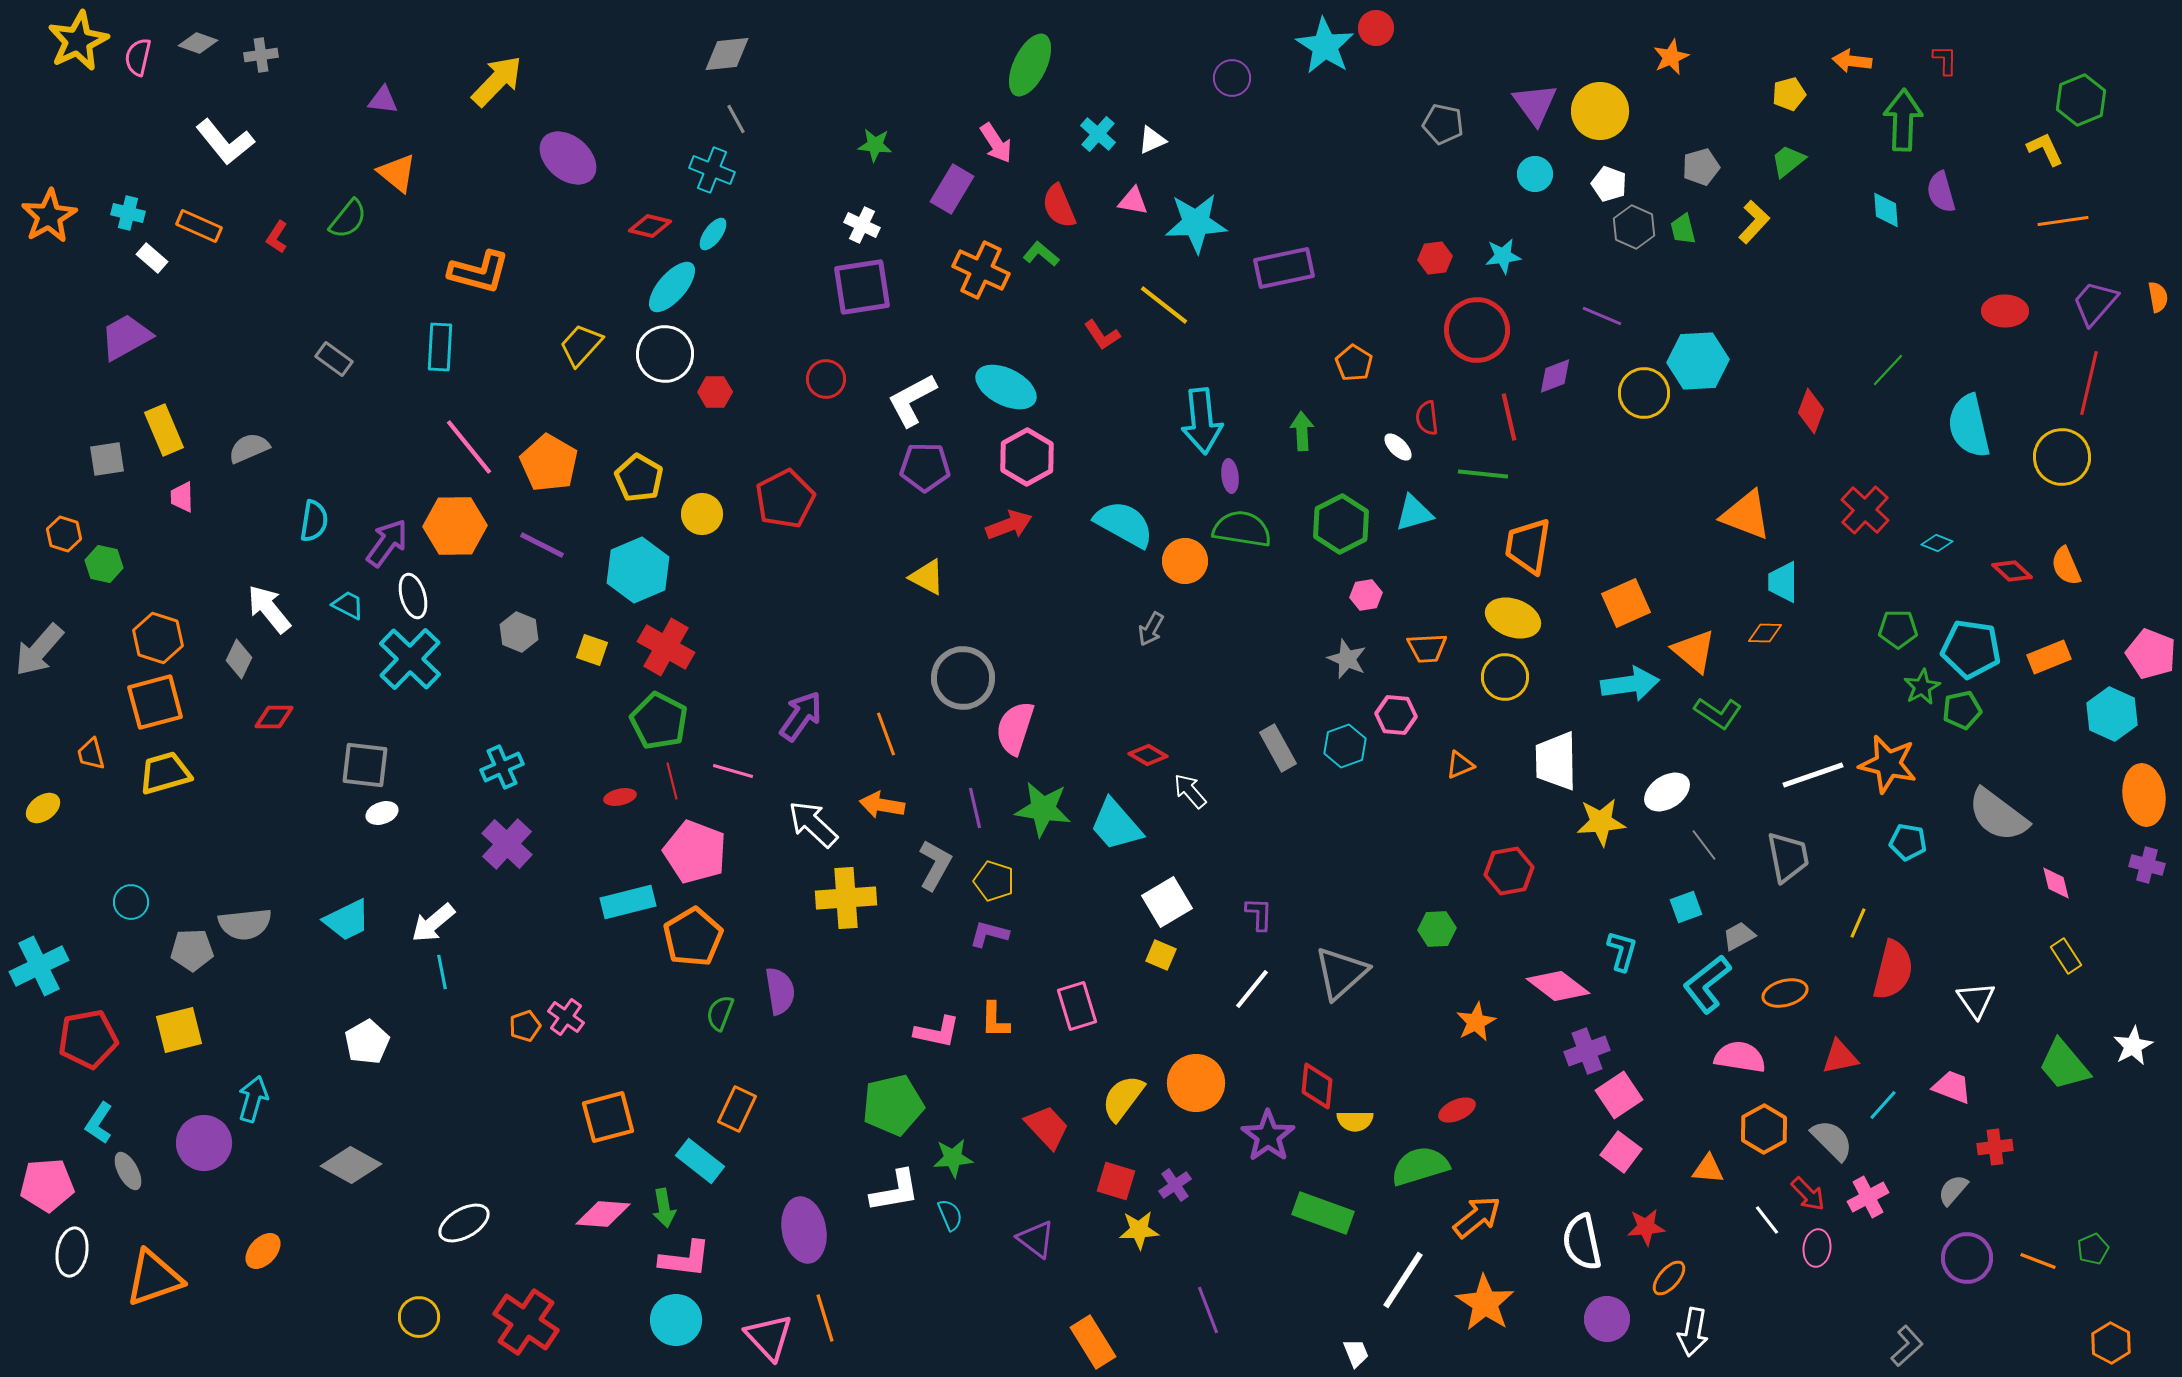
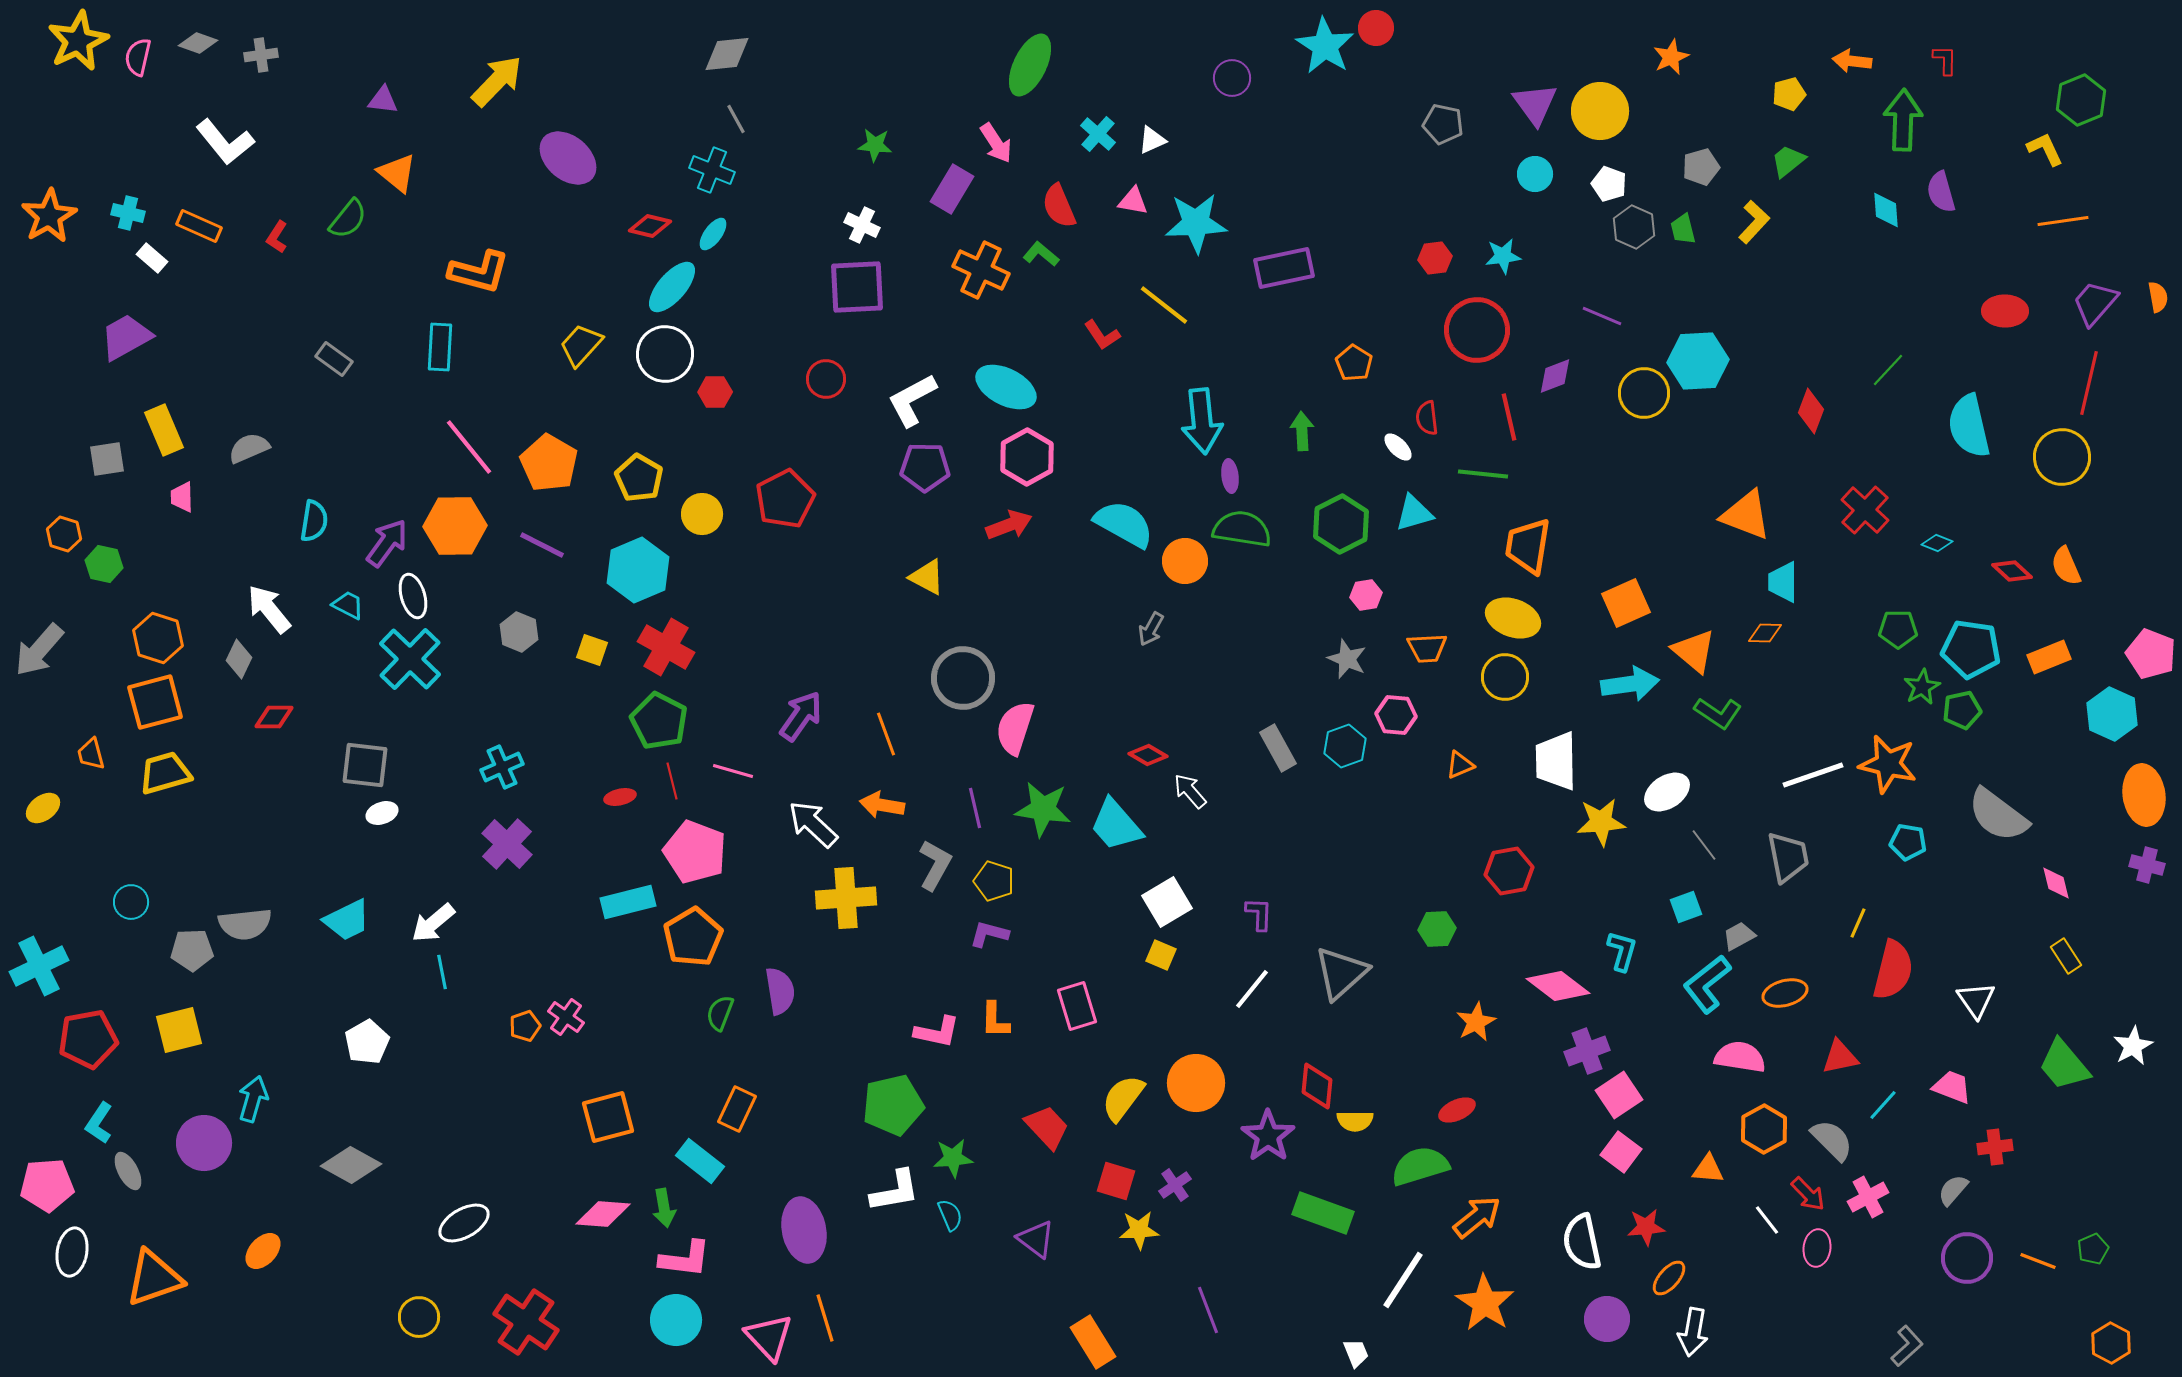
purple square at (862, 287): moved 5 px left; rotated 6 degrees clockwise
